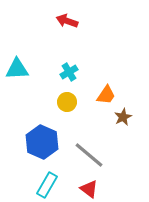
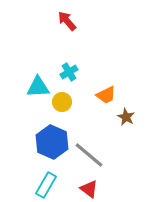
red arrow: rotated 30 degrees clockwise
cyan triangle: moved 21 px right, 18 px down
orange trapezoid: rotated 30 degrees clockwise
yellow circle: moved 5 px left
brown star: moved 3 px right; rotated 18 degrees counterclockwise
blue hexagon: moved 10 px right
cyan rectangle: moved 1 px left
